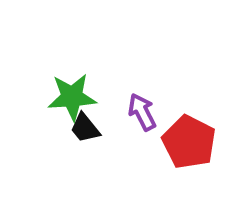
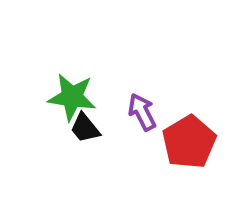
green star: rotated 12 degrees clockwise
red pentagon: rotated 14 degrees clockwise
